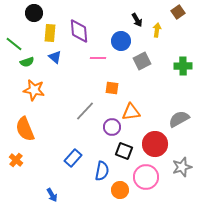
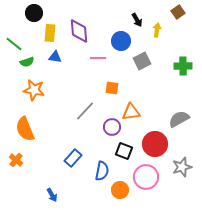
blue triangle: rotated 32 degrees counterclockwise
